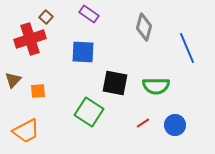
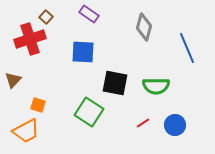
orange square: moved 14 px down; rotated 21 degrees clockwise
